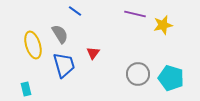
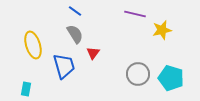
yellow star: moved 1 px left, 5 px down
gray semicircle: moved 15 px right
blue trapezoid: moved 1 px down
cyan rectangle: rotated 24 degrees clockwise
